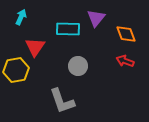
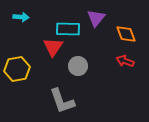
cyan arrow: rotated 70 degrees clockwise
red triangle: moved 18 px right
yellow hexagon: moved 1 px right, 1 px up
